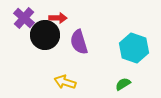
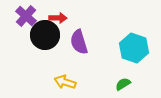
purple cross: moved 2 px right, 2 px up
